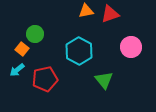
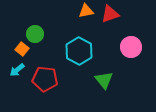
red pentagon: rotated 20 degrees clockwise
